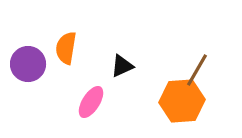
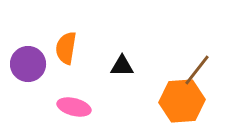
black triangle: rotated 25 degrees clockwise
brown line: rotated 8 degrees clockwise
pink ellipse: moved 17 px left, 5 px down; rotated 72 degrees clockwise
